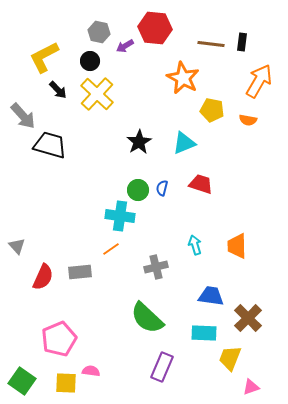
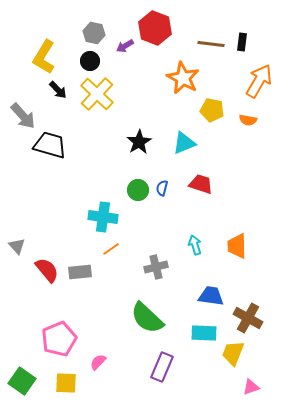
red hexagon: rotated 16 degrees clockwise
gray hexagon: moved 5 px left, 1 px down
yellow L-shape: rotated 32 degrees counterclockwise
cyan cross: moved 17 px left, 1 px down
red semicircle: moved 4 px right, 7 px up; rotated 64 degrees counterclockwise
brown cross: rotated 16 degrees counterclockwise
yellow trapezoid: moved 3 px right, 5 px up
pink semicircle: moved 7 px right, 9 px up; rotated 54 degrees counterclockwise
